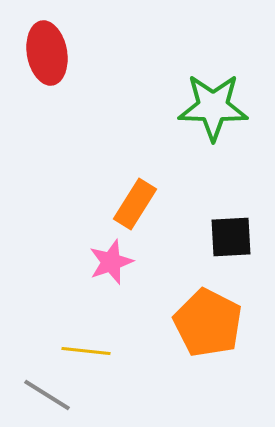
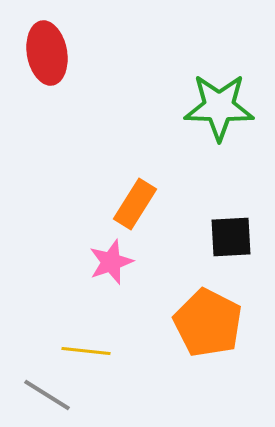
green star: moved 6 px right
